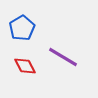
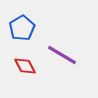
purple line: moved 1 px left, 2 px up
